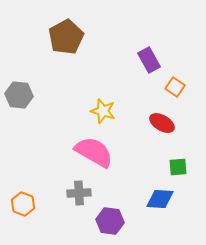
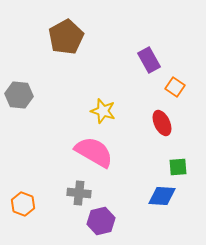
red ellipse: rotated 35 degrees clockwise
gray cross: rotated 10 degrees clockwise
blue diamond: moved 2 px right, 3 px up
purple hexagon: moved 9 px left; rotated 20 degrees counterclockwise
